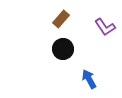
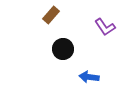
brown rectangle: moved 10 px left, 4 px up
blue arrow: moved 2 px up; rotated 54 degrees counterclockwise
